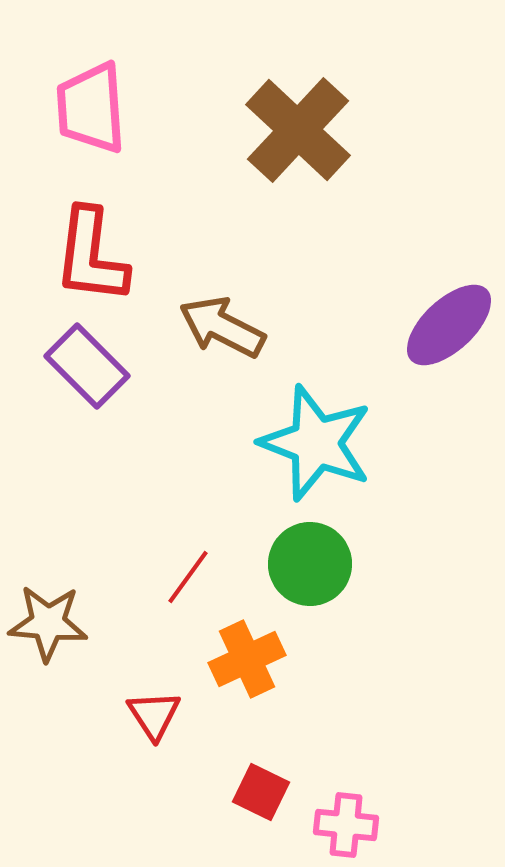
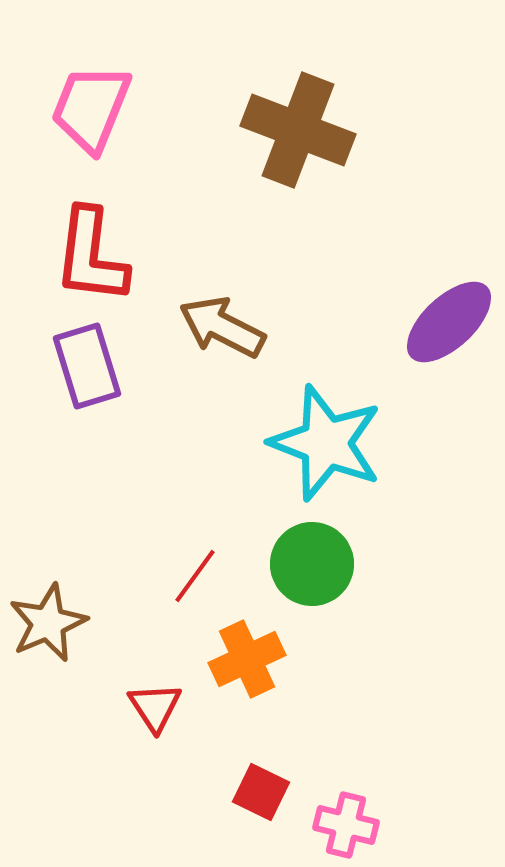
pink trapezoid: rotated 26 degrees clockwise
brown cross: rotated 22 degrees counterclockwise
purple ellipse: moved 3 px up
purple rectangle: rotated 28 degrees clockwise
cyan star: moved 10 px right
green circle: moved 2 px right
red line: moved 7 px right, 1 px up
brown star: rotated 28 degrees counterclockwise
red triangle: moved 1 px right, 8 px up
pink cross: rotated 8 degrees clockwise
